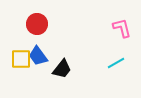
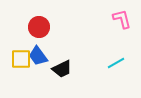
red circle: moved 2 px right, 3 px down
pink L-shape: moved 9 px up
black trapezoid: rotated 25 degrees clockwise
